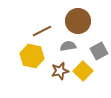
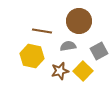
brown circle: moved 1 px right
brown line: rotated 36 degrees clockwise
